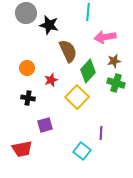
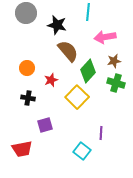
black star: moved 8 px right
brown semicircle: rotated 15 degrees counterclockwise
